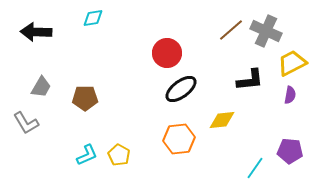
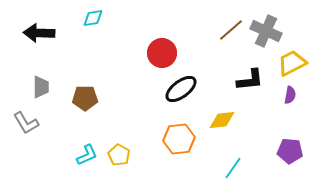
black arrow: moved 3 px right, 1 px down
red circle: moved 5 px left
gray trapezoid: rotated 30 degrees counterclockwise
cyan line: moved 22 px left
